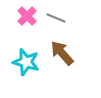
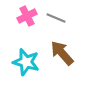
pink cross: rotated 18 degrees clockwise
